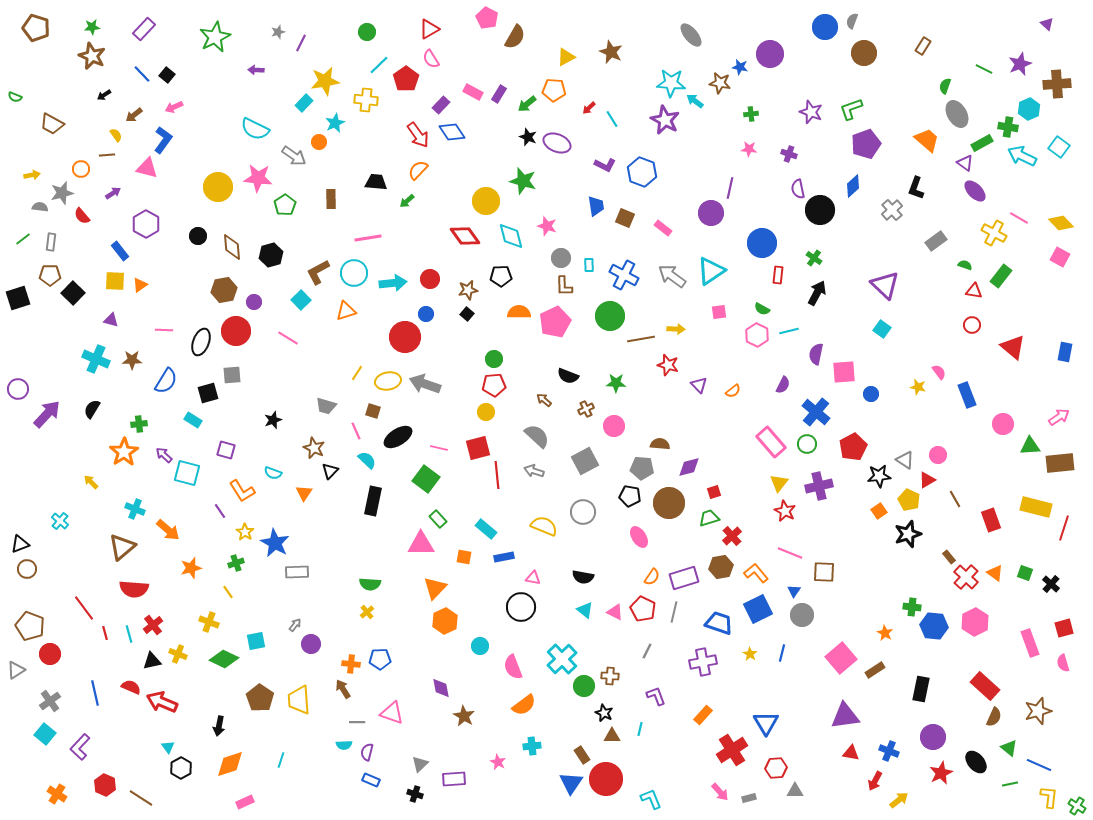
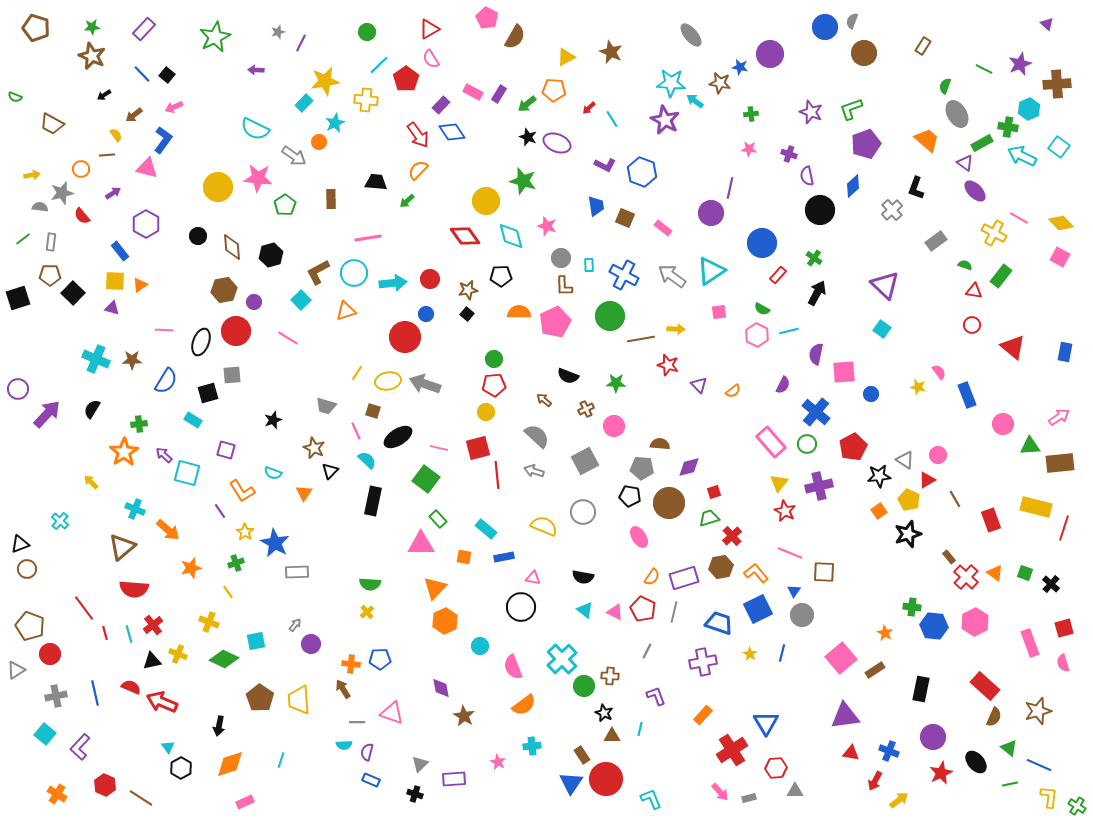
purple semicircle at (798, 189): moved 9 px right, 13 px up
red rectangle at (778, 275): rotated 36 degrees clockwise
purple triangle at (111, 320): moved 1 px right, 12 px up
gray cross at (50, 701): moved 6 px right, 5 px up; rotated 25 degrees clockwise
